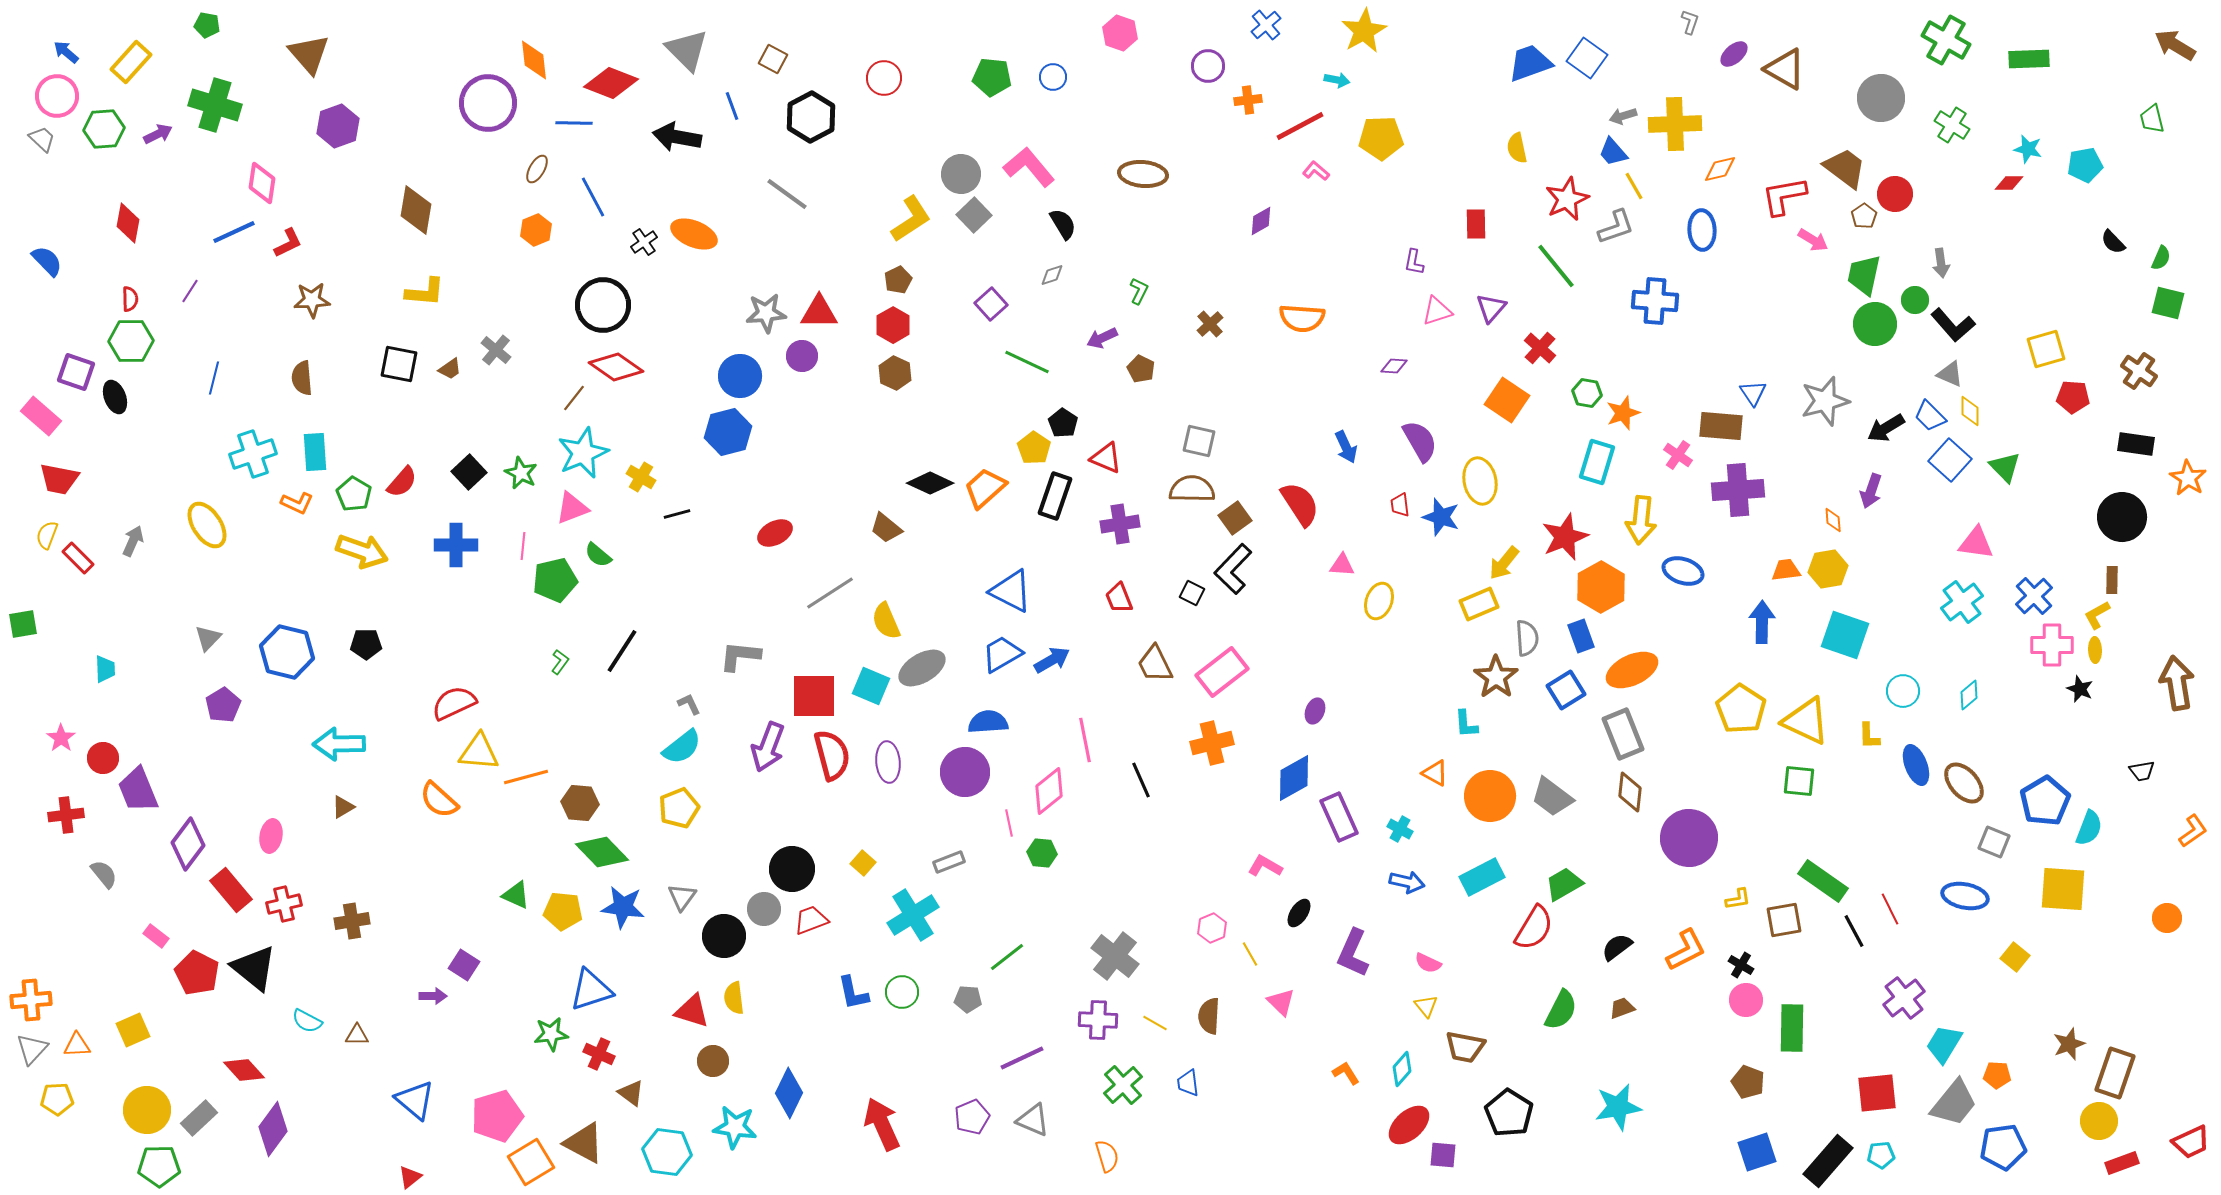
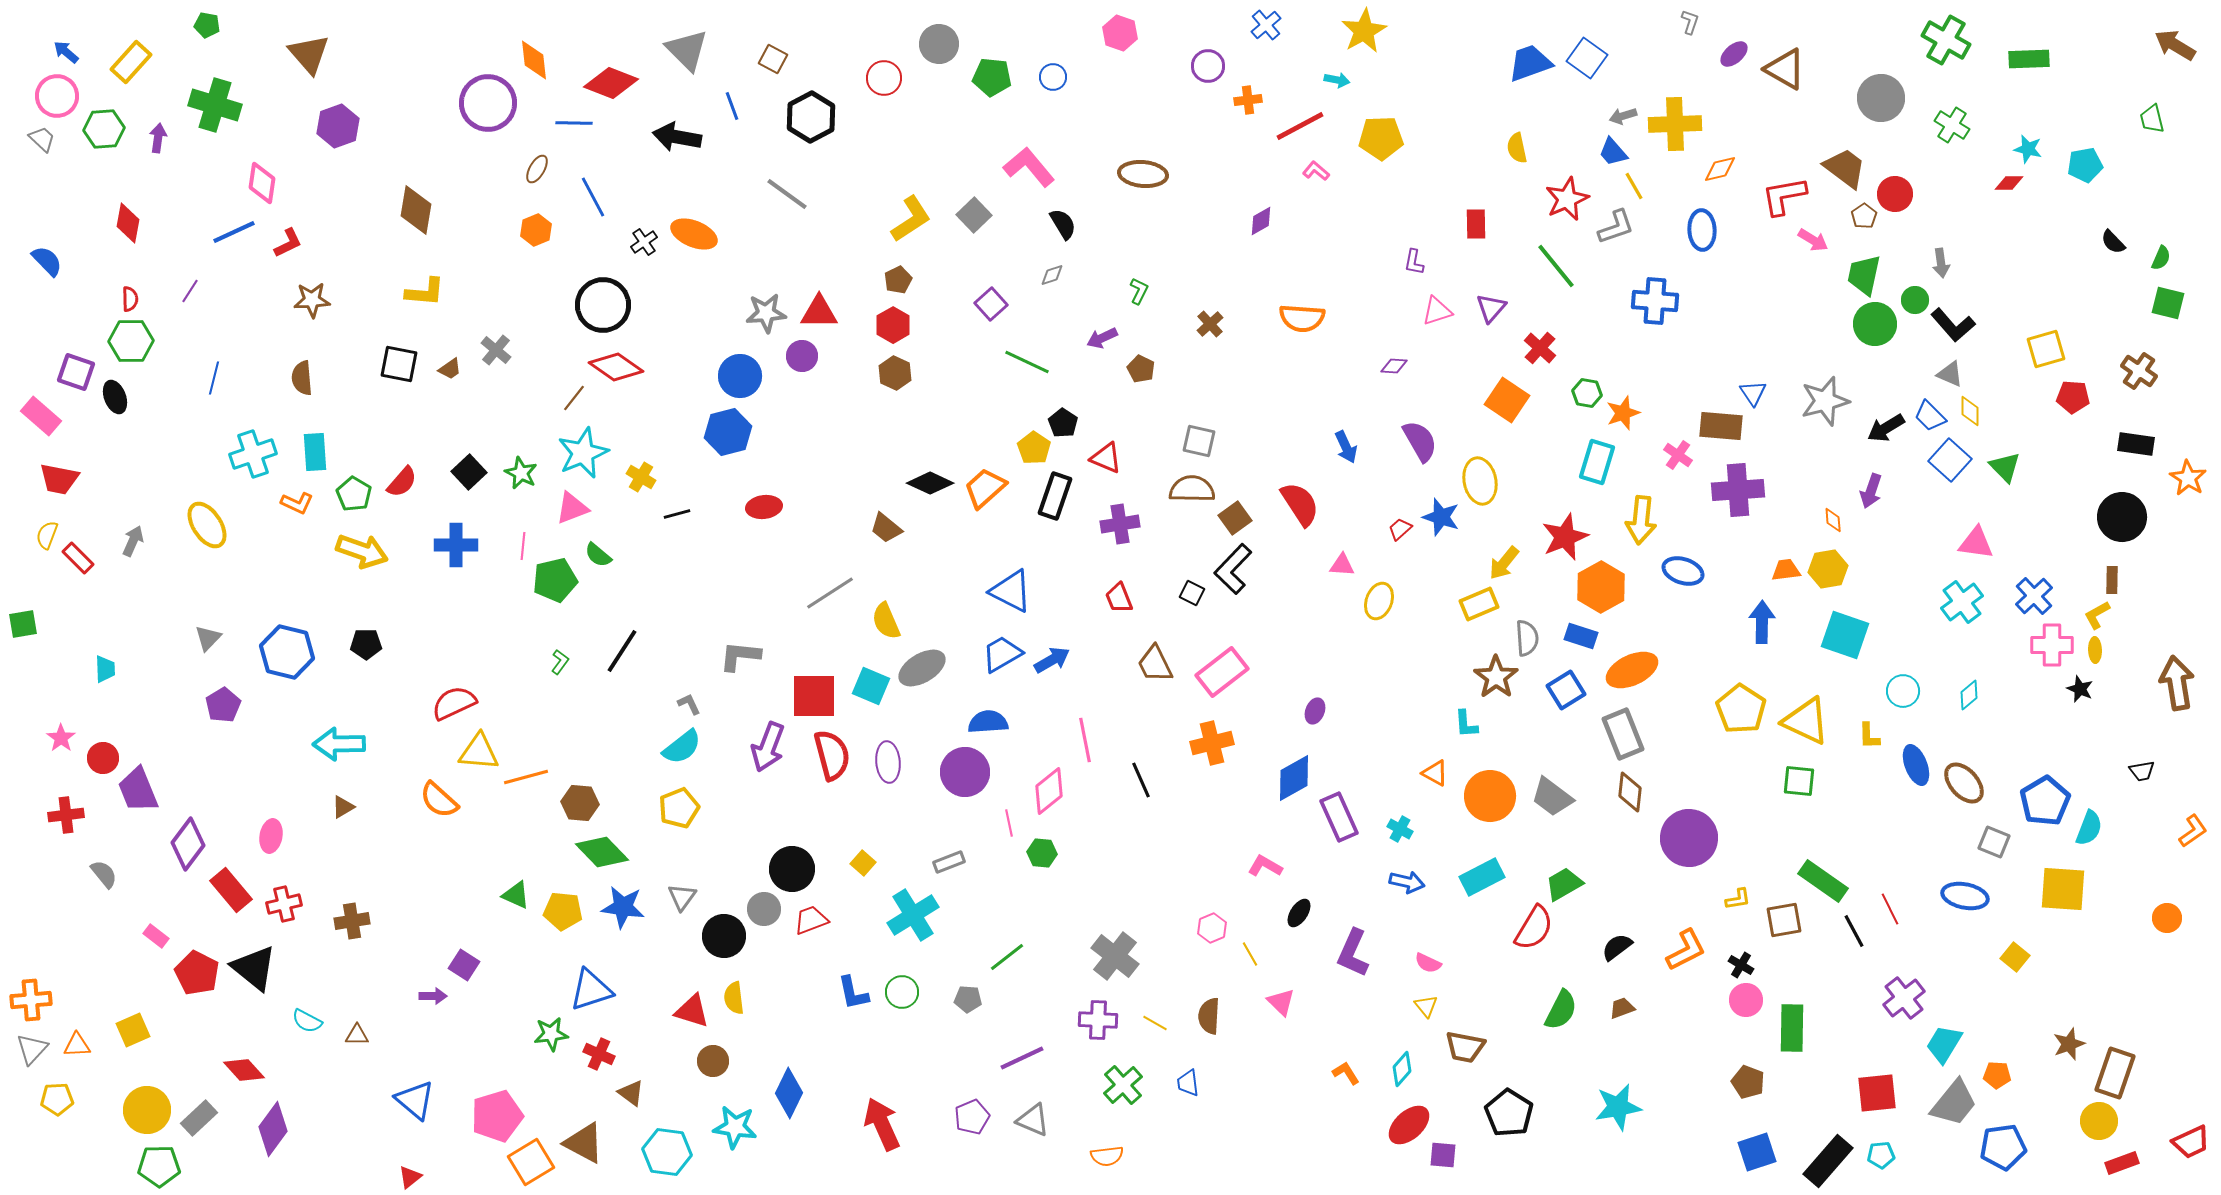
purple arrow at (158, 134): moved 4 px down; rotated 56 degrees counterclockwise
gray circle at (961, 174): moved 22 px left, 130 px up
red trapezoid at (1400, 505): moved 24 px down; rotated 55 degrees clockwise
red ellipse at (775, 533): moved 11 px left, 26 px up; rotated 20 degrees clockwise
blue rectangle at (1581, 636): rotated 52 degrees counterclockwise
orange semicircle at (1107, 1156): rotated 100 degrees clockwise
